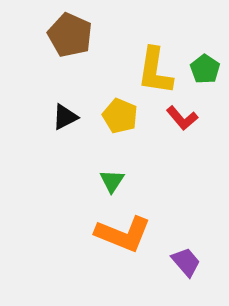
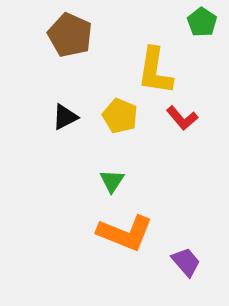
green pentagon: moved 3 px left, 47 px up
orange L-shape: moved 2 px right, 1 px up
